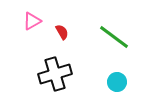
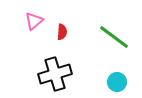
pink triangle: moved 2 px right; rotated 12 degrees counterclockwise
red semicircle: rotated 35 degrees clockwise
